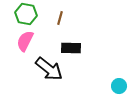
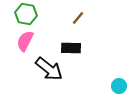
brown line: moved 18 px right; rotated 24 degrees clockwise
